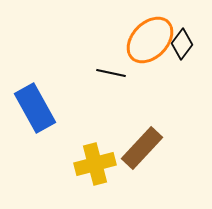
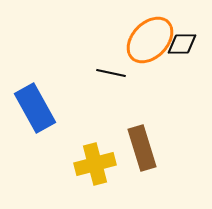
black diamond: rotated 52 degrees clockwise
brown rectangle: rotated 60 degrees counterclockwise
